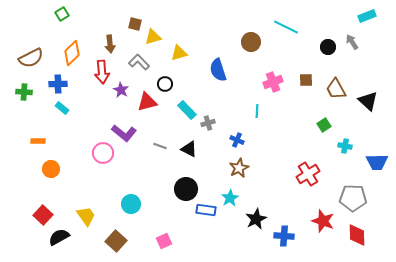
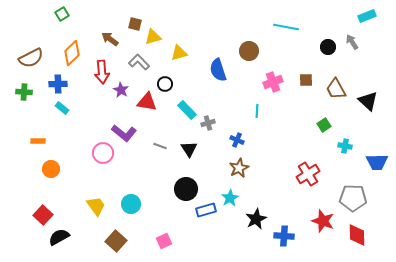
cyan line at (286, 27): rotated 15 degrees counterclockwise
brown circle at (251, 42): moved 2 px left, 9 px down
brown arrow at (110, 44): moved 5 px up; rotated 132 degrees clockwise
red triangle at (147, 102): rotated 25 degrees clockwise
black triangle at (189, 149): rotated 30 degrees clockwise
blue rectangle at (206, 210): rotated 24 degrees counterclockwise
yellow trapezoid at (86, 216): moved 10 px right, 10 px up
